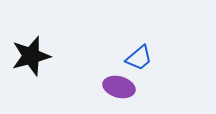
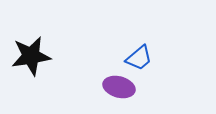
black star: rotated 6 degrees clockwise
